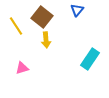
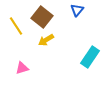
yellow arrow: rotated 63 degrees clockwise
cyan rectangle: moved 2 px up
